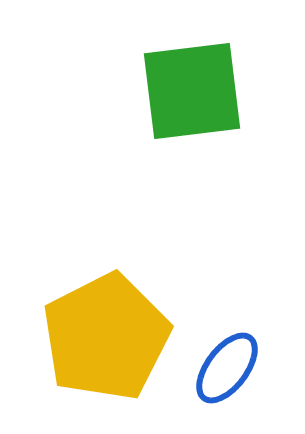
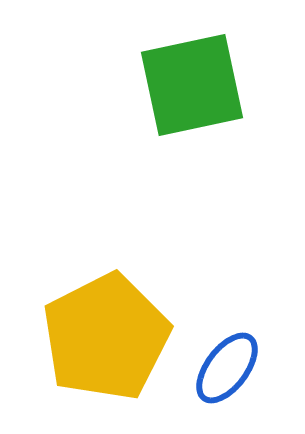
green square: moved 6 px up; rotated 5 degrees counterclockwise
